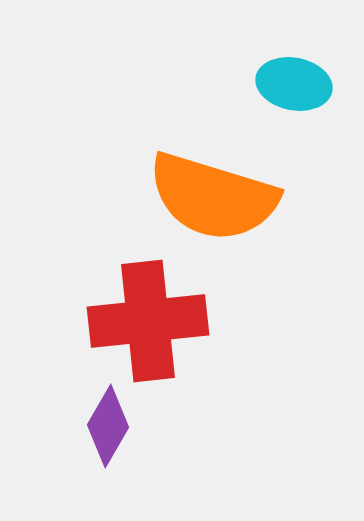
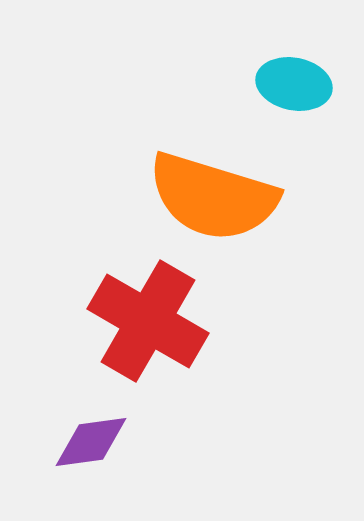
red cross: rotated 36 degrees clockwise
purple diamond: moved 17 px left, 16 px down; rotated 52 degrees clockwise
